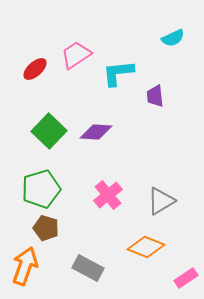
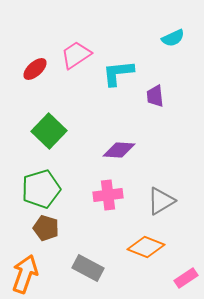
purple diamond: moved 23 px right, 18 px down
pink cross: rotated 32 degrees clockwise
orange arrow: moved 8 px down
